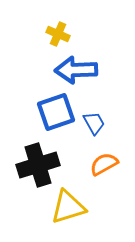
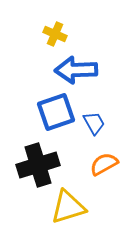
yellow cross: moved 3 px left
